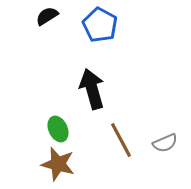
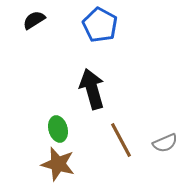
black semicircle: moved 13 px left, 4 px down
green ellipse: rotated 10 degrees clockwise
